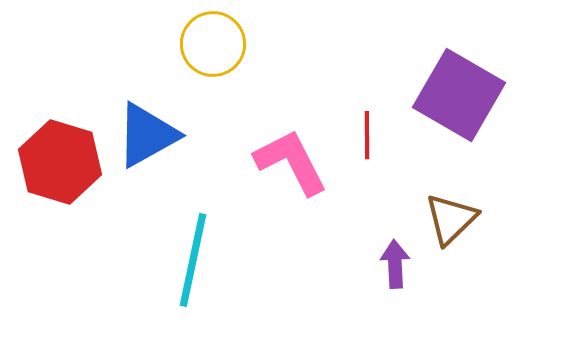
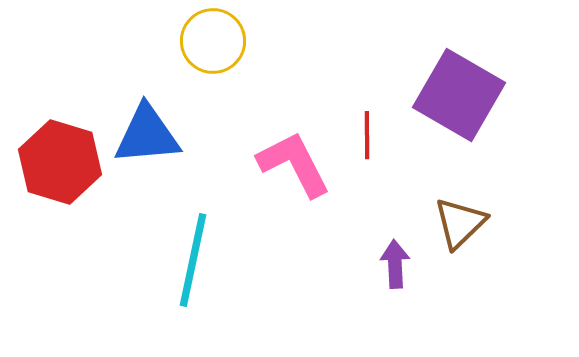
yellow circle: moved 3 px up
blue triangle: rotated 24 degrees clockwise
pink L-shape: moved 3 px right, 2 px down
brown triangle: moved 9 px right, 4 px down
